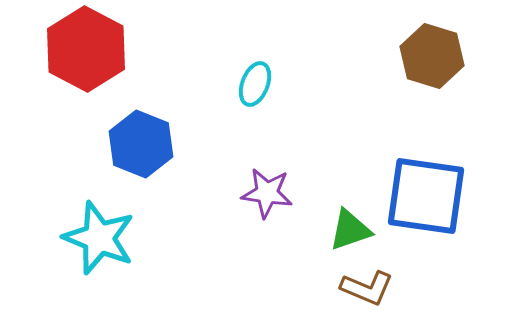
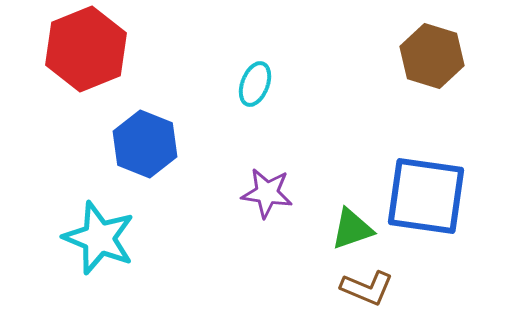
red hexagon: rotated 10 degrees clockwise
blue hexagon: moved 4 px right
green triangle: moved 2 px right, 1 px up
